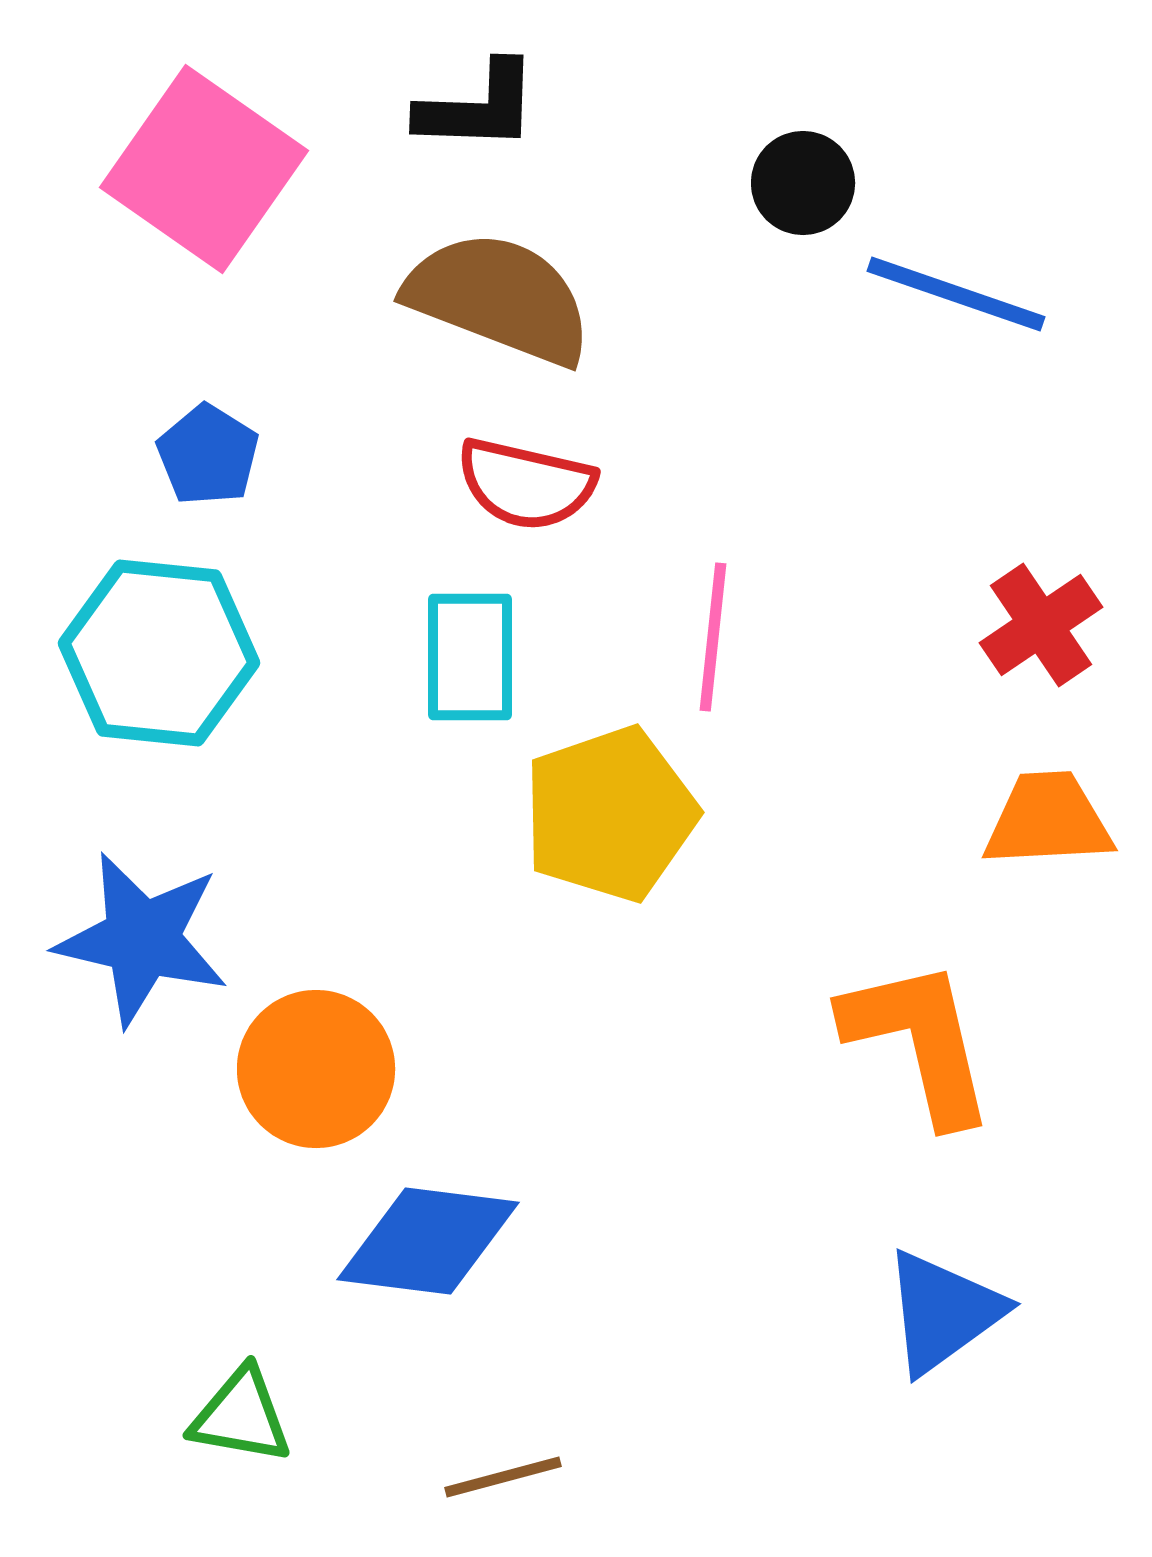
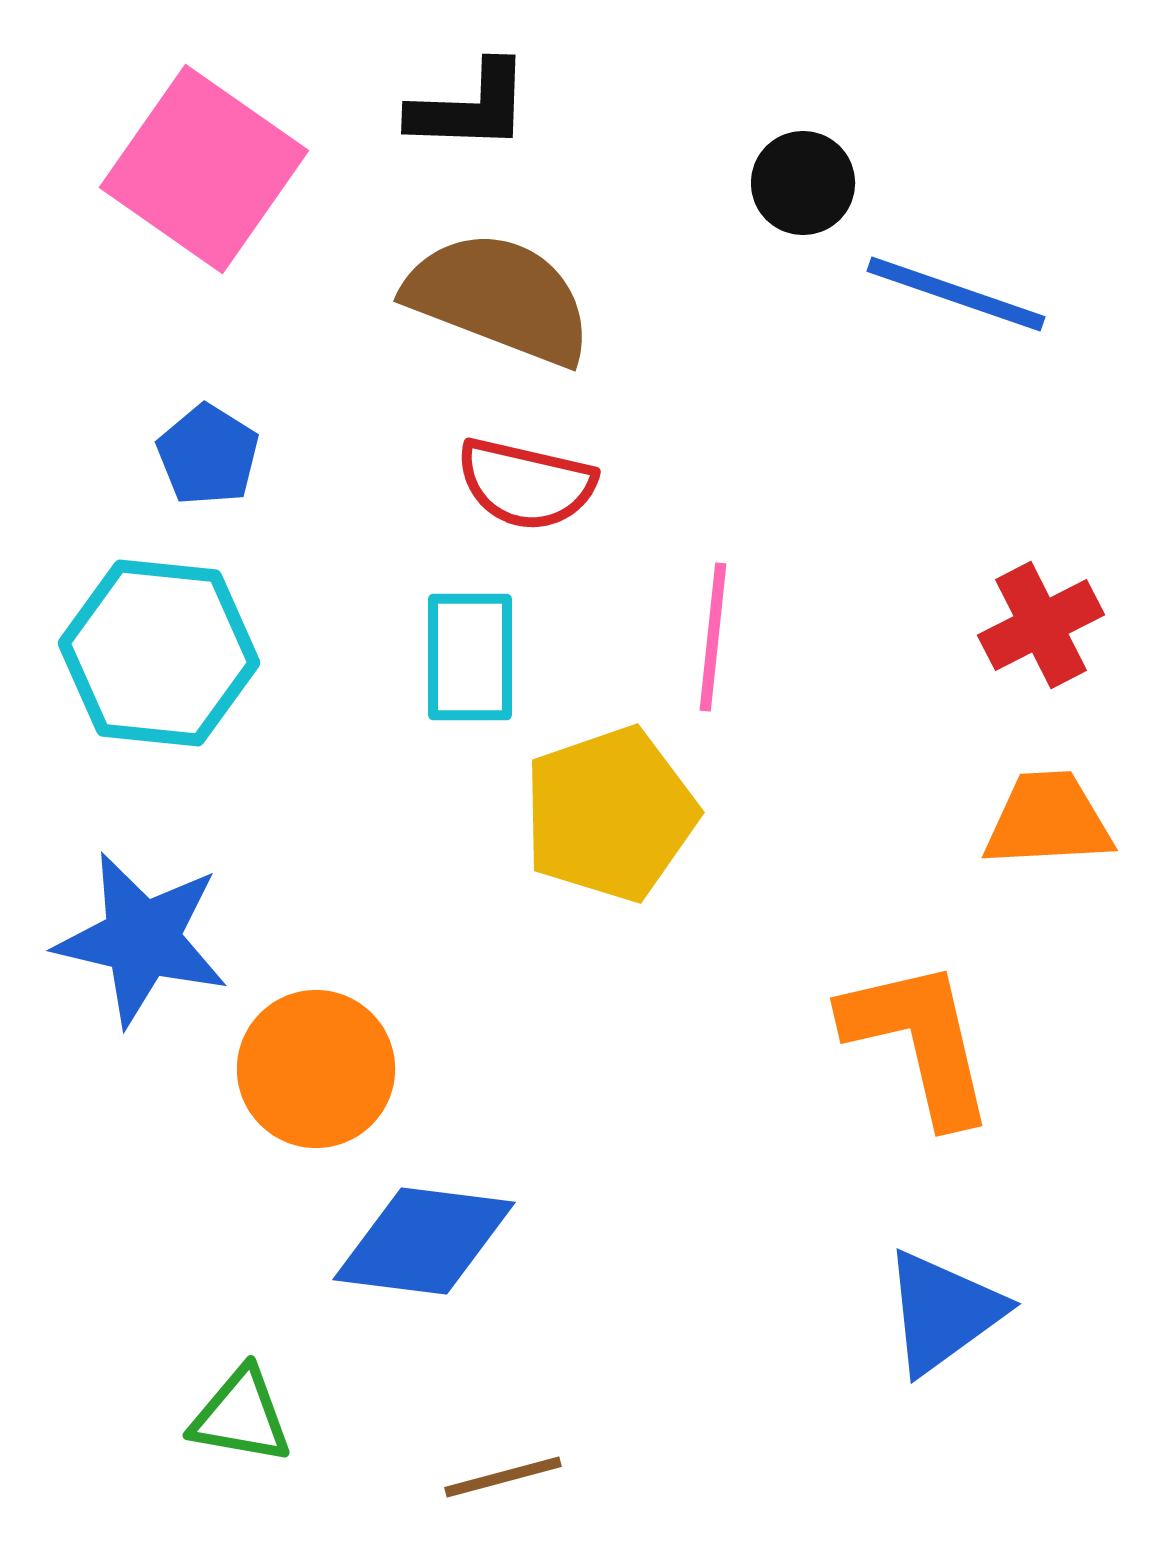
black L-shape: moved 8 px left
red cross: rotated 7 degrees clockwise
blue diamond: moved 4 px left
